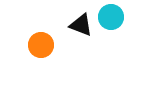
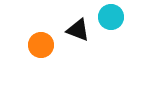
black triangle: moved 3 px left, 5 px down
